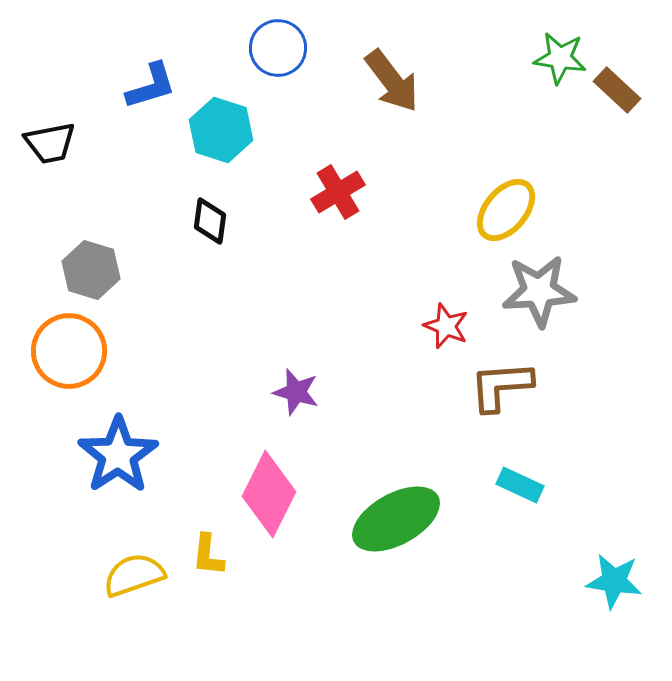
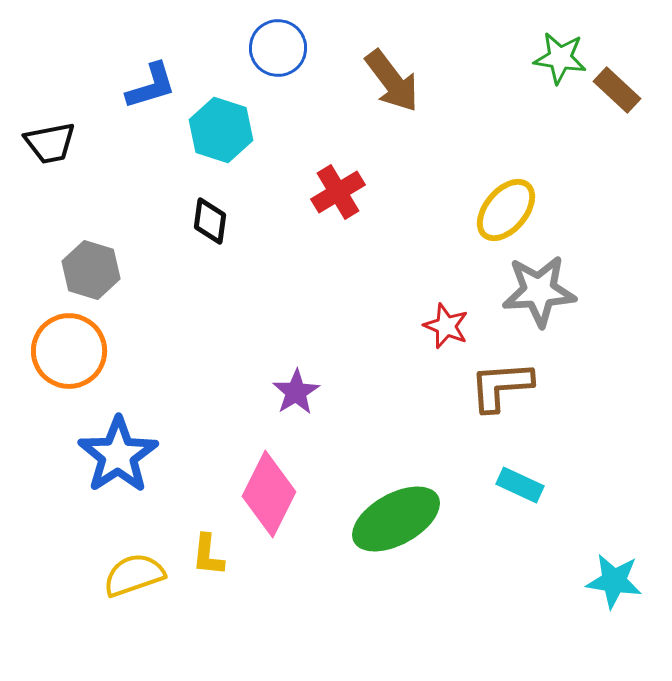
purple star: rotated 24 degrees clockwise
